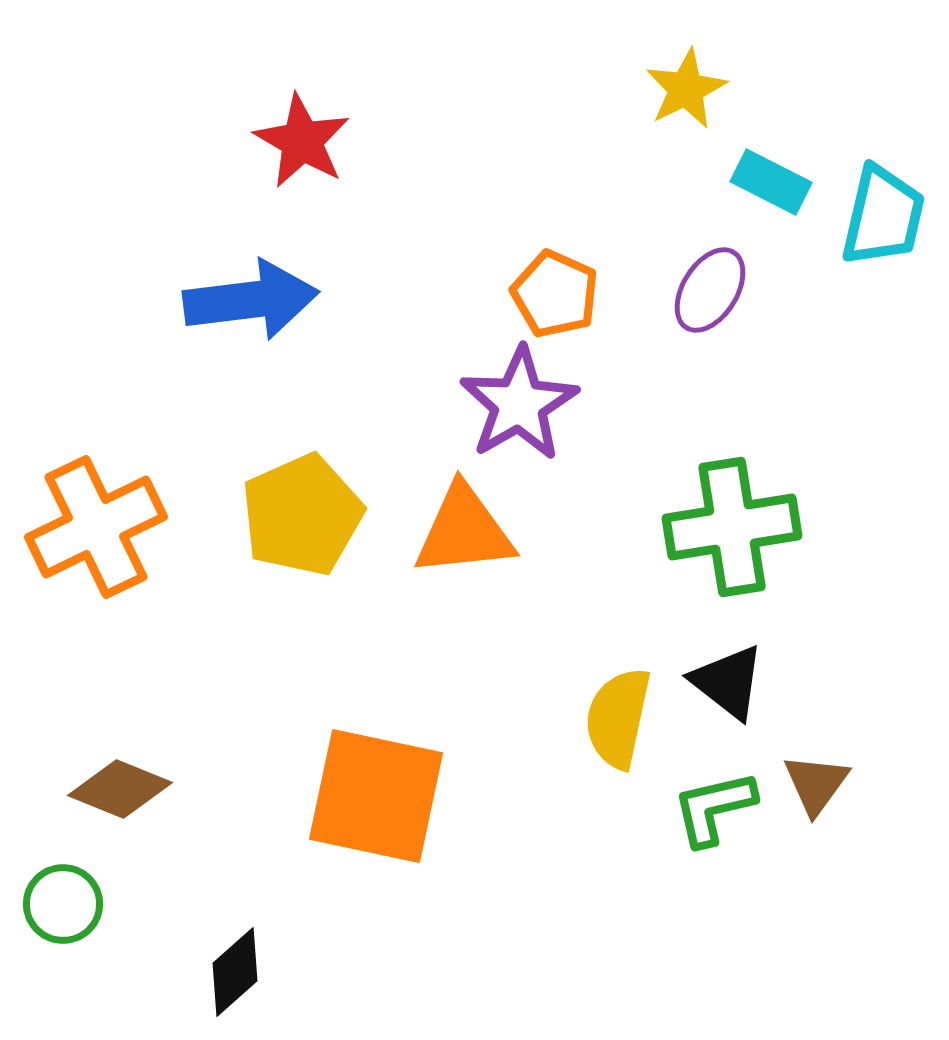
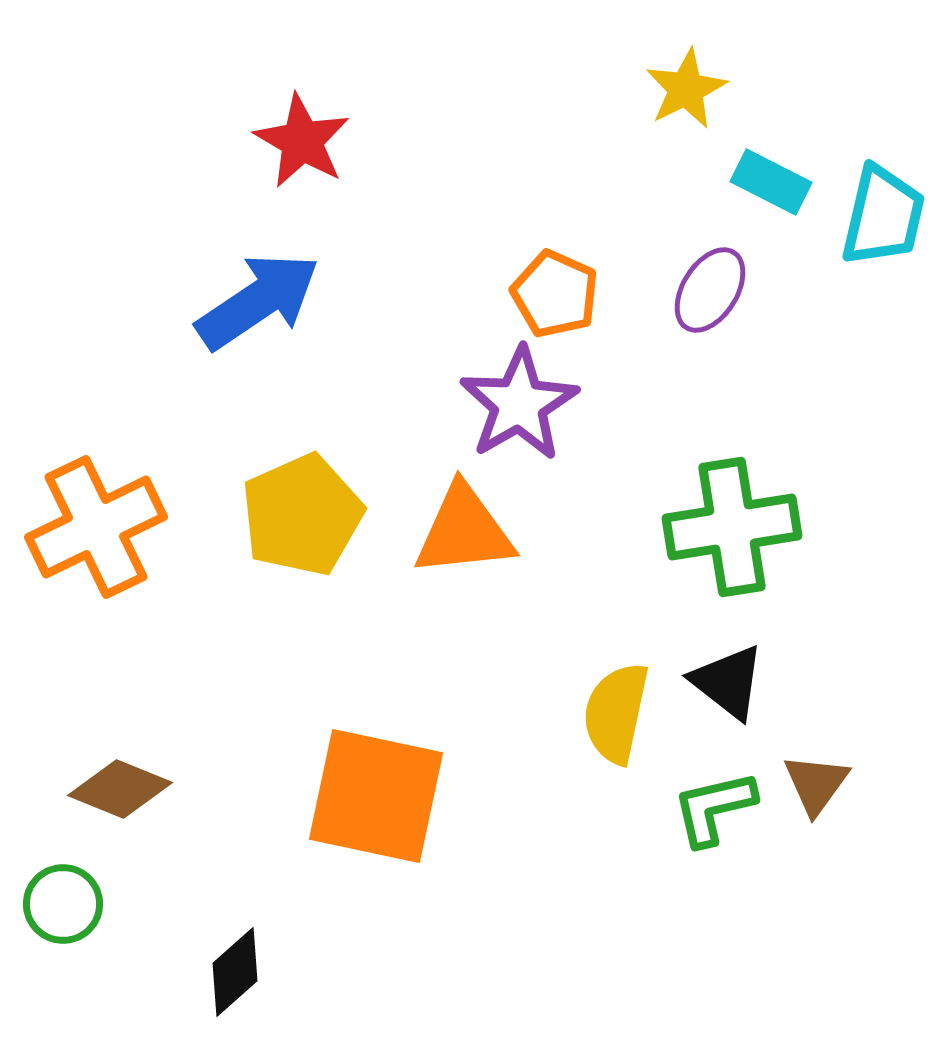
blue arrow: moved 7 px right, 1 px down; rotated 27 degrees counterclockwise
yellow semicircle: moved 2 px left, 5 px up
